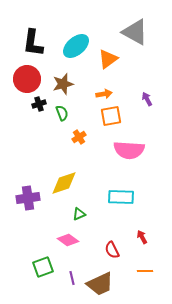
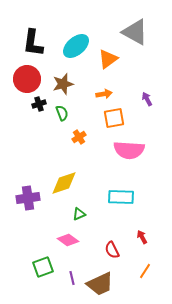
orange square: moved 3 px right, 2 px down
orange line: rotated 56 degrees counterclockwise
